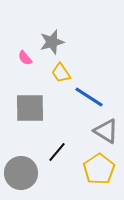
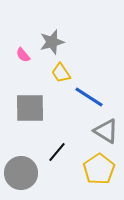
pink semicircle: moved 2 px left, 3 px up
